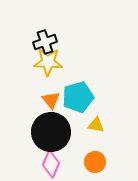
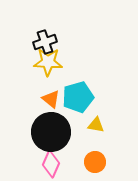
orange triangle: moved 1 px up; rotated 12 degrees counterclockwise
